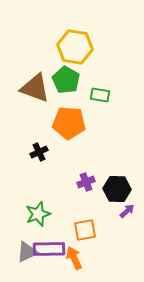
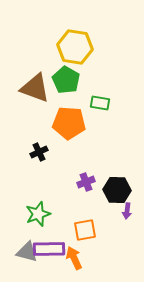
green rectangle: moved 8 px down
black hexagon: moved 1 px down
purple arrow: rotated 140 degrees clockwise
gray triangle: rotated 40 degrees clockwise
